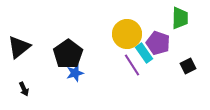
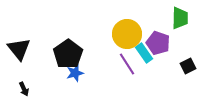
black triangle: moved 2 px down; rotated 30 degrees counterclockwise
purple line: moved 5 px left, 1 px up
